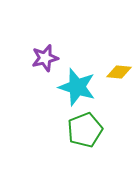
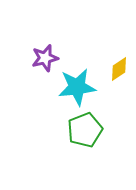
yellow diamond: moved 3 px up; rotated 40 degrees counterclockwise
cyan star: rotated 24 degrees counterclockwise
